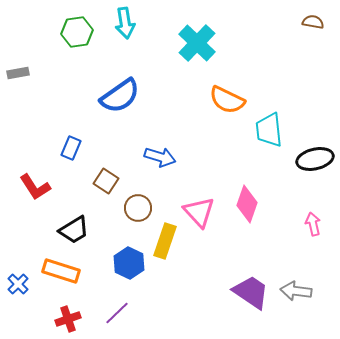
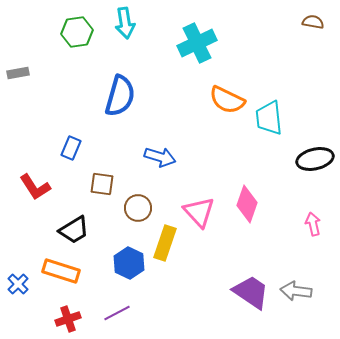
cyan cross: rotated 21 degrees clockwise
blue semicircle: rotated 39 degrees counterclockwise
cyan trapezoid: moved 12 px up
brown square: moved 4 px left, 3 px down; rotated 25 degrees counterclockwise
yellow rectangle: moved 2 px down
purple line: rotated 16 degrees clockwise
